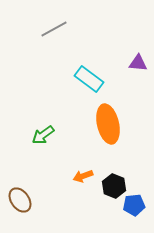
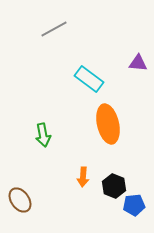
green arrow: rotated 65 degrees counterclockwise
orange arrow: moved 1 px down; rotated 66 degrees counterclockwise
